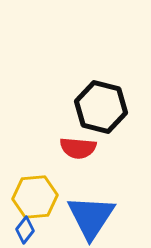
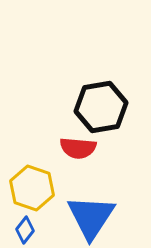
black hexagon: rotated 24 degrees counterclockwise
yellow hexagon: moved 3 px left, 9 px up; rotated 24 degrees clockwise
